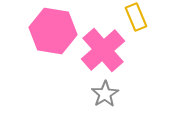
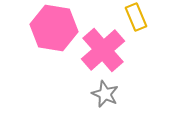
pink hexagon: moved 1 px right, 3 px up
gray star: rotated 16 degrees counterclockwise
